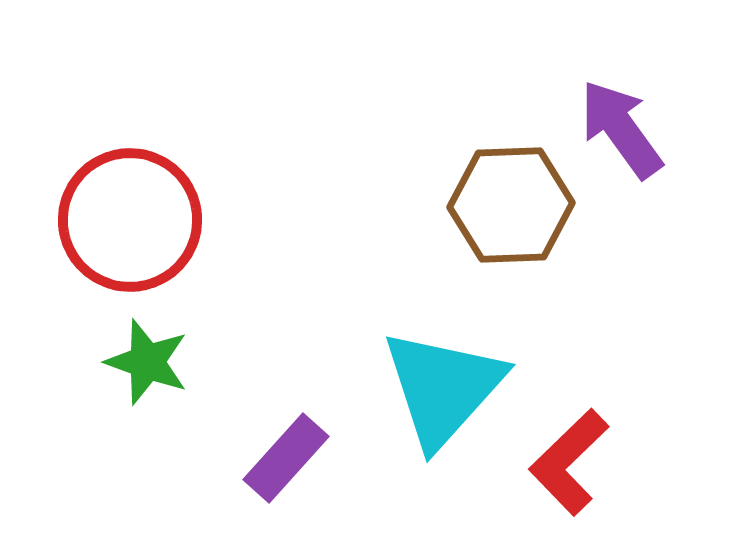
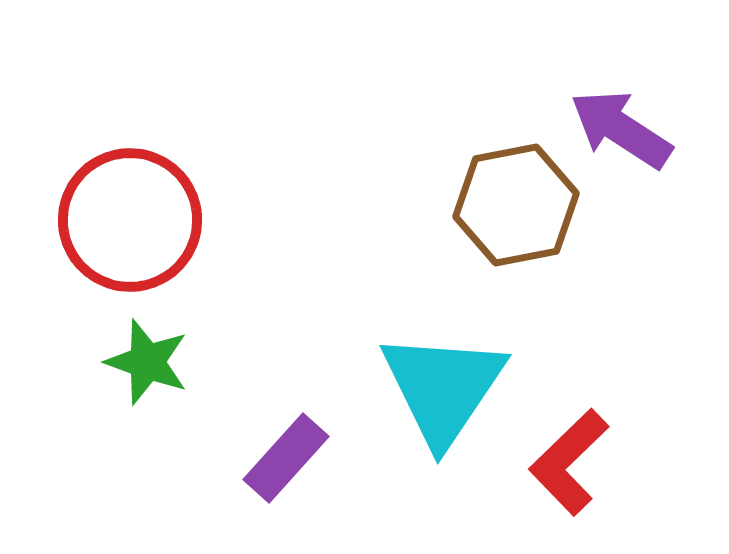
purple arrow: rotated 21 degrees counterclockwise
brown hexagon: moved 5 px right; rotated 9 degrees counterclockwise
cyan triangle: rotated 8 degrees counterclockwise
